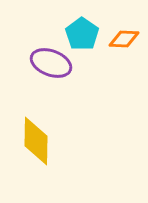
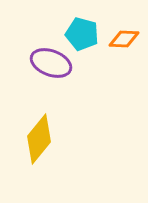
cyan pentagon: rotated 20 degrees counterclockwise
yellow diamond: moved 3 px right, 2 px up; rotated 39 degrees clockwise
